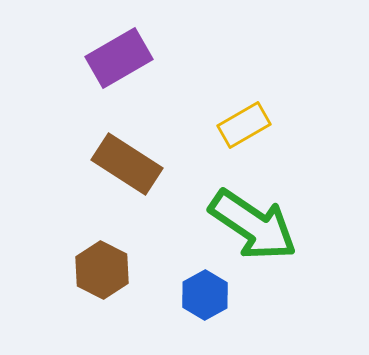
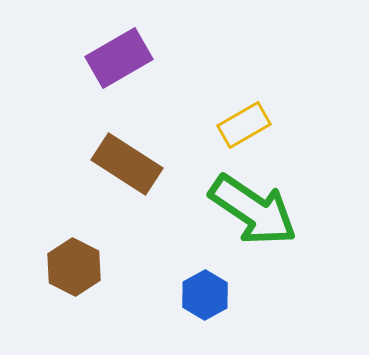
green arrow: moved 15 px up
brown hexagon: moved 28 px left, 3 px up
